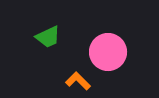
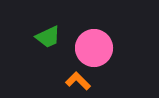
pink circle: moved 14 px left, 4 px up
